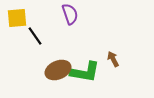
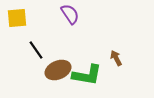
purple semicircle: rotated 15 degrees counterclockwise
black line: moved 1 px right, 14 px down
brown arrow: moved 3 px right, 1 px up
green L-shape: moved 2 px right, 3 px down
